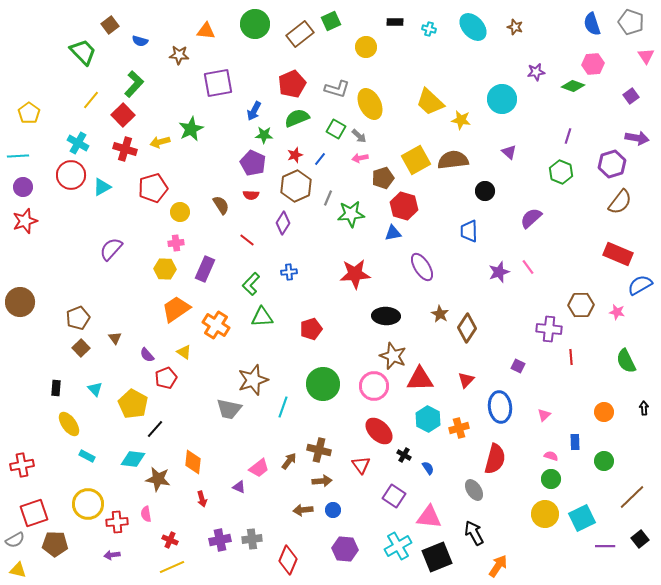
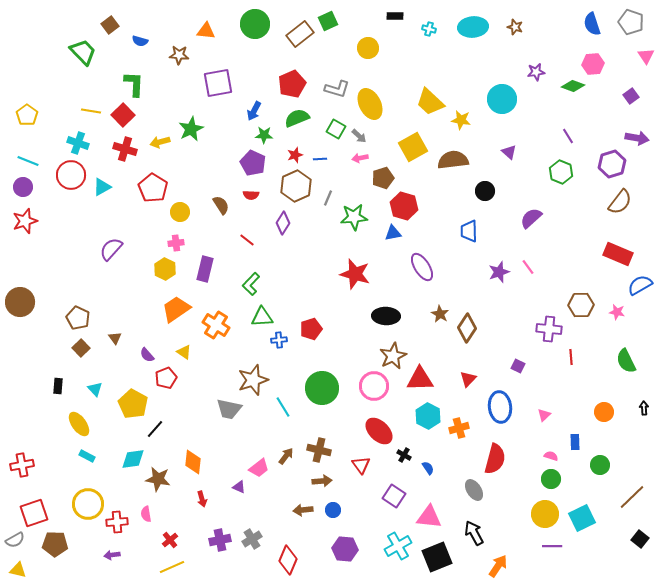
green square at (331, 21): moved 3 px left
black rectangle at (395, 22): moved 6 px up
cyan ellipse at (473, 27): rotated 52 degrees counterclockwise
yellow circle at (366, 47): moved 2 px right, 1 px down
green L-shape at (134, 84): rotated 40 degrees counterclockwise
yellow line at (91, 100): moved 11 px down; rotated 60 degrees clockwise
yellow pentagon at (29, 113): moved 2 px left, 2 px down
purple line at (568, 136): rotated 49 degrees counterclockwise
cyan cross at (78, 143): rotated 10 degrees counterclockwise
cyan line at (18, 156): moved 10 px right, 5 px down; rotated 25 degrees clockwise
blue line at (320, 159): rotated 48 degrees clockwise
yellow square at (416, 160): moved 3 px left, 13 px up
red pentagon at (153, 188): rotated 24 degrees counterclockwise
green star at (351, 214): moved 3 px right, 3 px down
yellow hexagon at (165, 269): rotated 25 degrees clockwise
purple rectangle at (205, 269): rotated 10 degrees counterclockwise
blue cross at (289, 272): moved 10 px left, 68 px down
red star at (355, 274): rotated 20 degrees clockwise
brown pentagon at (78, 318): rotated 25 degrees counterclockwise
brown star at (393, 356): rotated 24 degrees clockwise
red triangle at (466, 380): moved 2 px right, 1 px up
green circle at (323, 384): moved 1 px left, 4 px down
black rectangle at (56, 388): moved 2 px right, 2 px up
cyan line at (283, 407): rotated 50 degrees counterclockwise
cyan hexagon at (428, 419): moved 3 px up
yellow ellipse at (69, 424): moved 10 px right
cyan diamond at (133, 459): rotated 15 degrees counterclockwise
brown arrow at (289, 461): moved 3 px left, 5 px up
green circle at (604, 461): moved 4 px left, 4 px down
gray cross at (252, 539): rotated 24 degrees counterclockwise
black square at (640, 539): rotated 12 degrees counterclockwise
red cross at (170, 540): rotated 28 degrees clockwise
purple line at (605, 546): moved 53 px left
